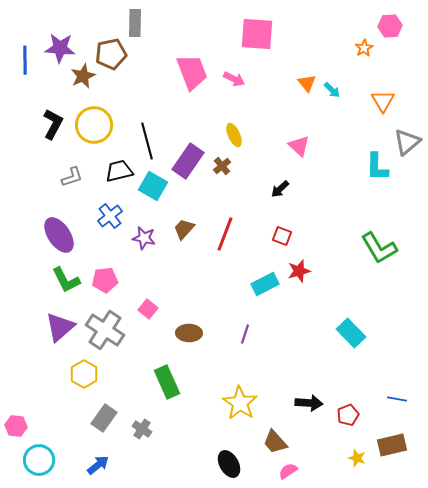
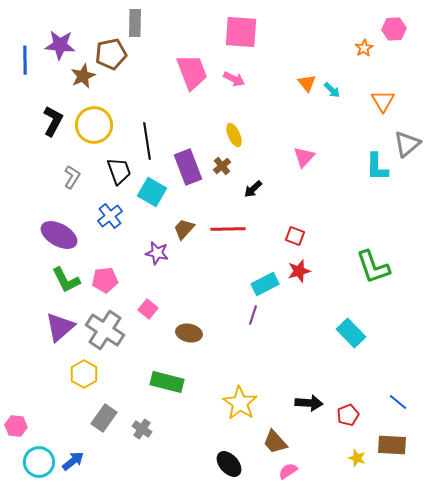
pink hexagon at (390, 26): moved 4 px right, 3 px down
pink square at (257, 34): moved 16 px left, 2 px up
purple star at (60, 48): moved 3 px up
black L-shape at (53, 124): moved 3 px up
black line at (147, 141): rotated 6 degrees clockwise
gray triangle at (407, 142): moved 2 px down
pink triangle at (299, 146): moved 5 px right, 11 px down; rotated 30 degrees clockwise
purple rectangle at (188, 161): moved 6 px down; rotated 56 degrees counterclockwise
black trapezoid at (119, 171): rotated 84 degrees clockwise
gray L-shape at (72, 177): rotated 40 degrees counterclockwise
cyan square at (153, 186): moved 1 px left, 6 px down
black arrow at (280, 189): moved 27 px left
red line at (225, 234): moved 3 px right, 5 px up; rotated 68 degrees clockwise
purple ellipse at (59, 235): rotated 27 degrees counterclockwise
red square at (282, 236): moved 13 px right
purple star at (144, 238): moved 13 px right, 15 px down
green L-shape at (379, 248): moved 6 px left, 19 px down; rotated 12 degrees clockwise
brown ellipse at (189, 333): rotated 10 degrees clockwise
purple line at (245, 334): moved 8 px right, 19 px up
green rectangle at (167, 382): rotated 52 degrees counterclockwise
blue line at (397, 399): moved 1 px right, 3 px down; rotated 30 degrees clockwise
brown rectangle at (392, 445): rotated 16 degrees clockwise
cyan circle at (39, 460): moved 2 px down
black ellipse at (229, 464): rotated 12 degrees counterclockwise
blue arrow at (98, 465): moved 25 px left, 4 px up
